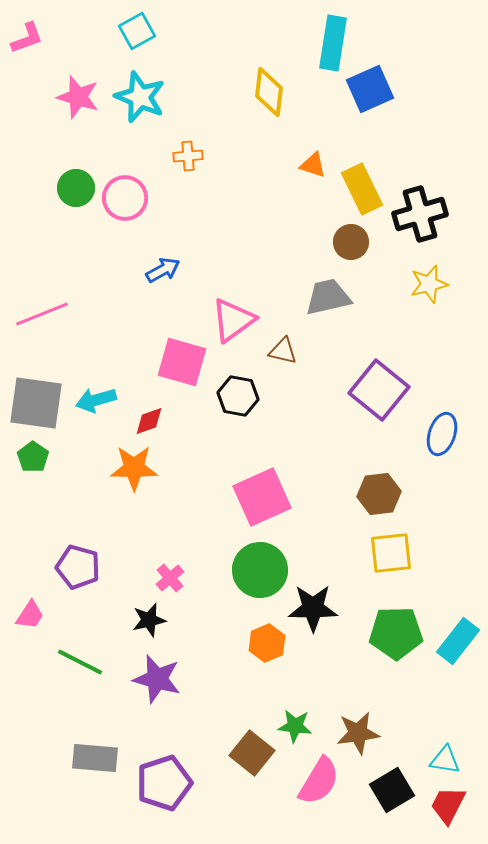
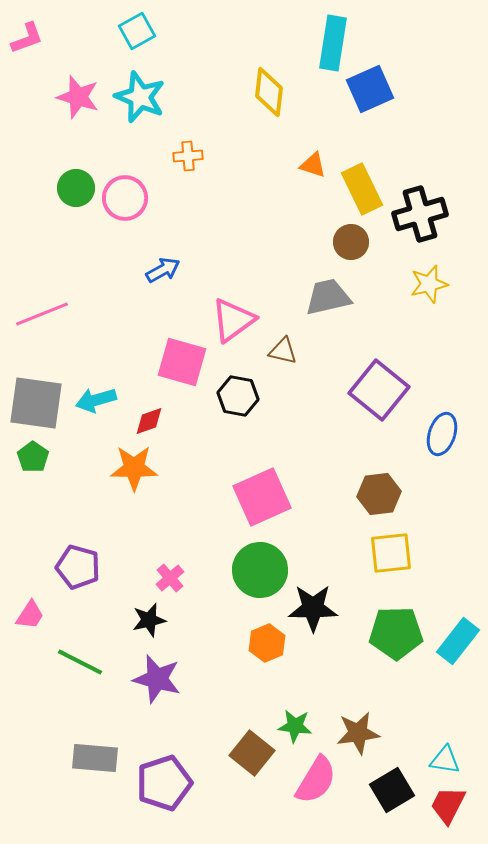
pink semicircle at (319, 781): moved 3 px left, 1 px up
